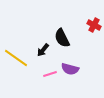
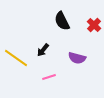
red cross: rotated 16 degrees clockwise
black semicircle: moved 17 px up
purple semicircle: moved 7 px right, 11 px up
pink line: moved 1 px left, 3 px down
